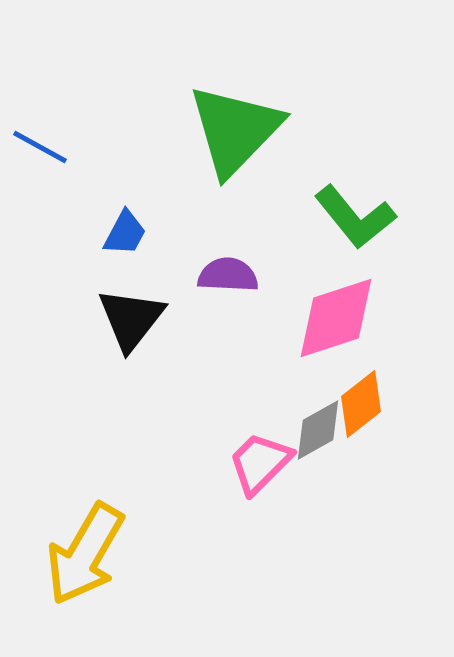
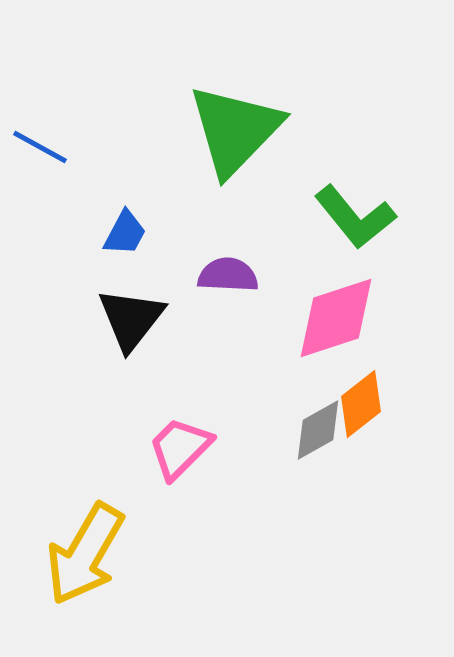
pink trapezoid: moved 80 px left, 15 px up
